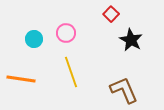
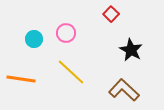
black star: moved 10 px down
yellow line: rotated 28 degrees counterclockwise
brown L-shape: rotated 24 degrees counterclockwise
